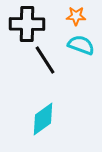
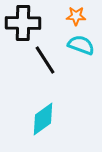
black cross: moved 4 px left, 1 px up
